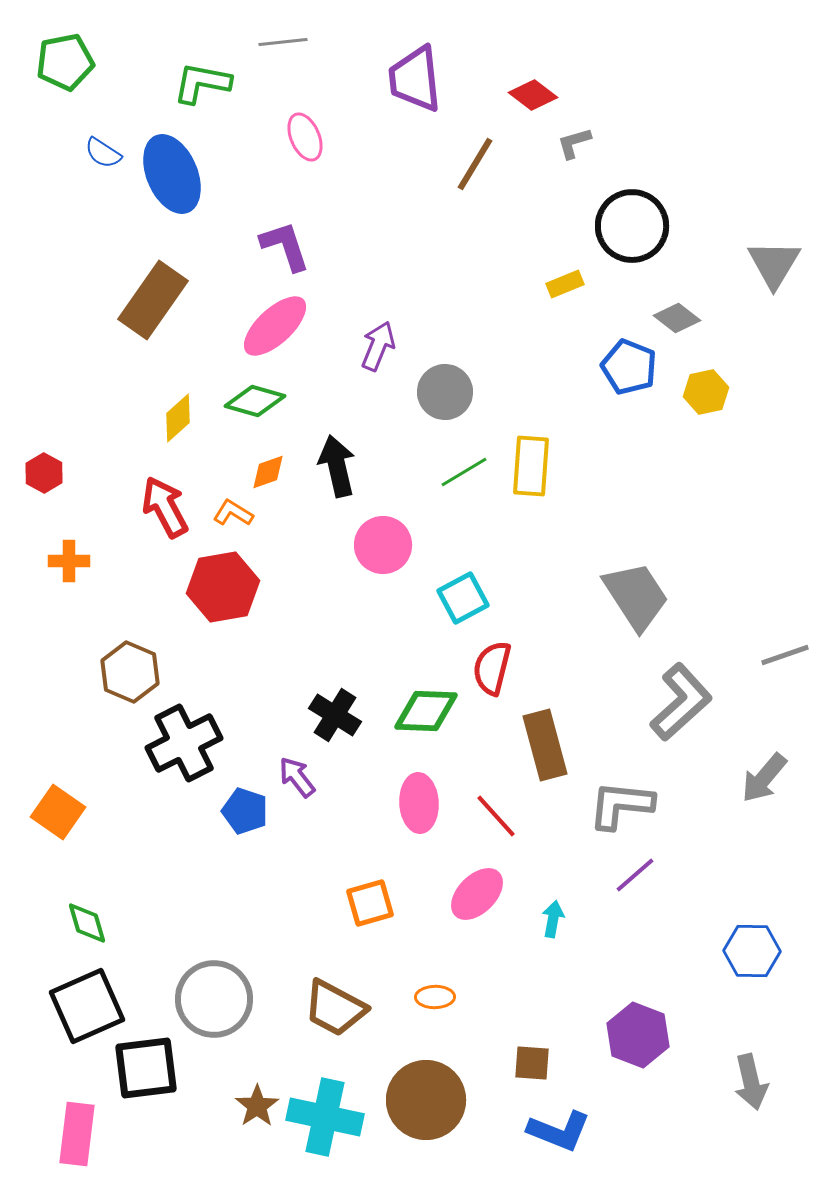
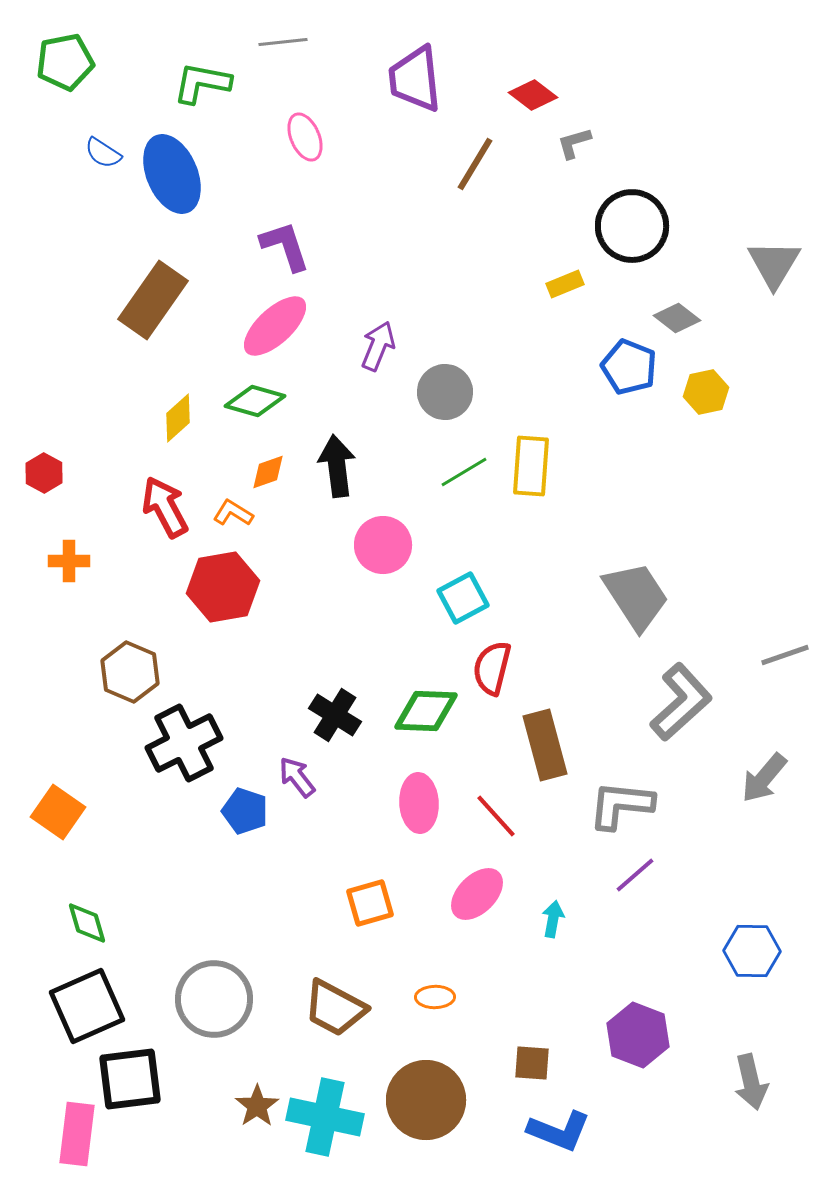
black arrow at (337, 466): rotated 6 degrees clockwise
black square at (146, 1068): moved 16 px left, 11 px down
